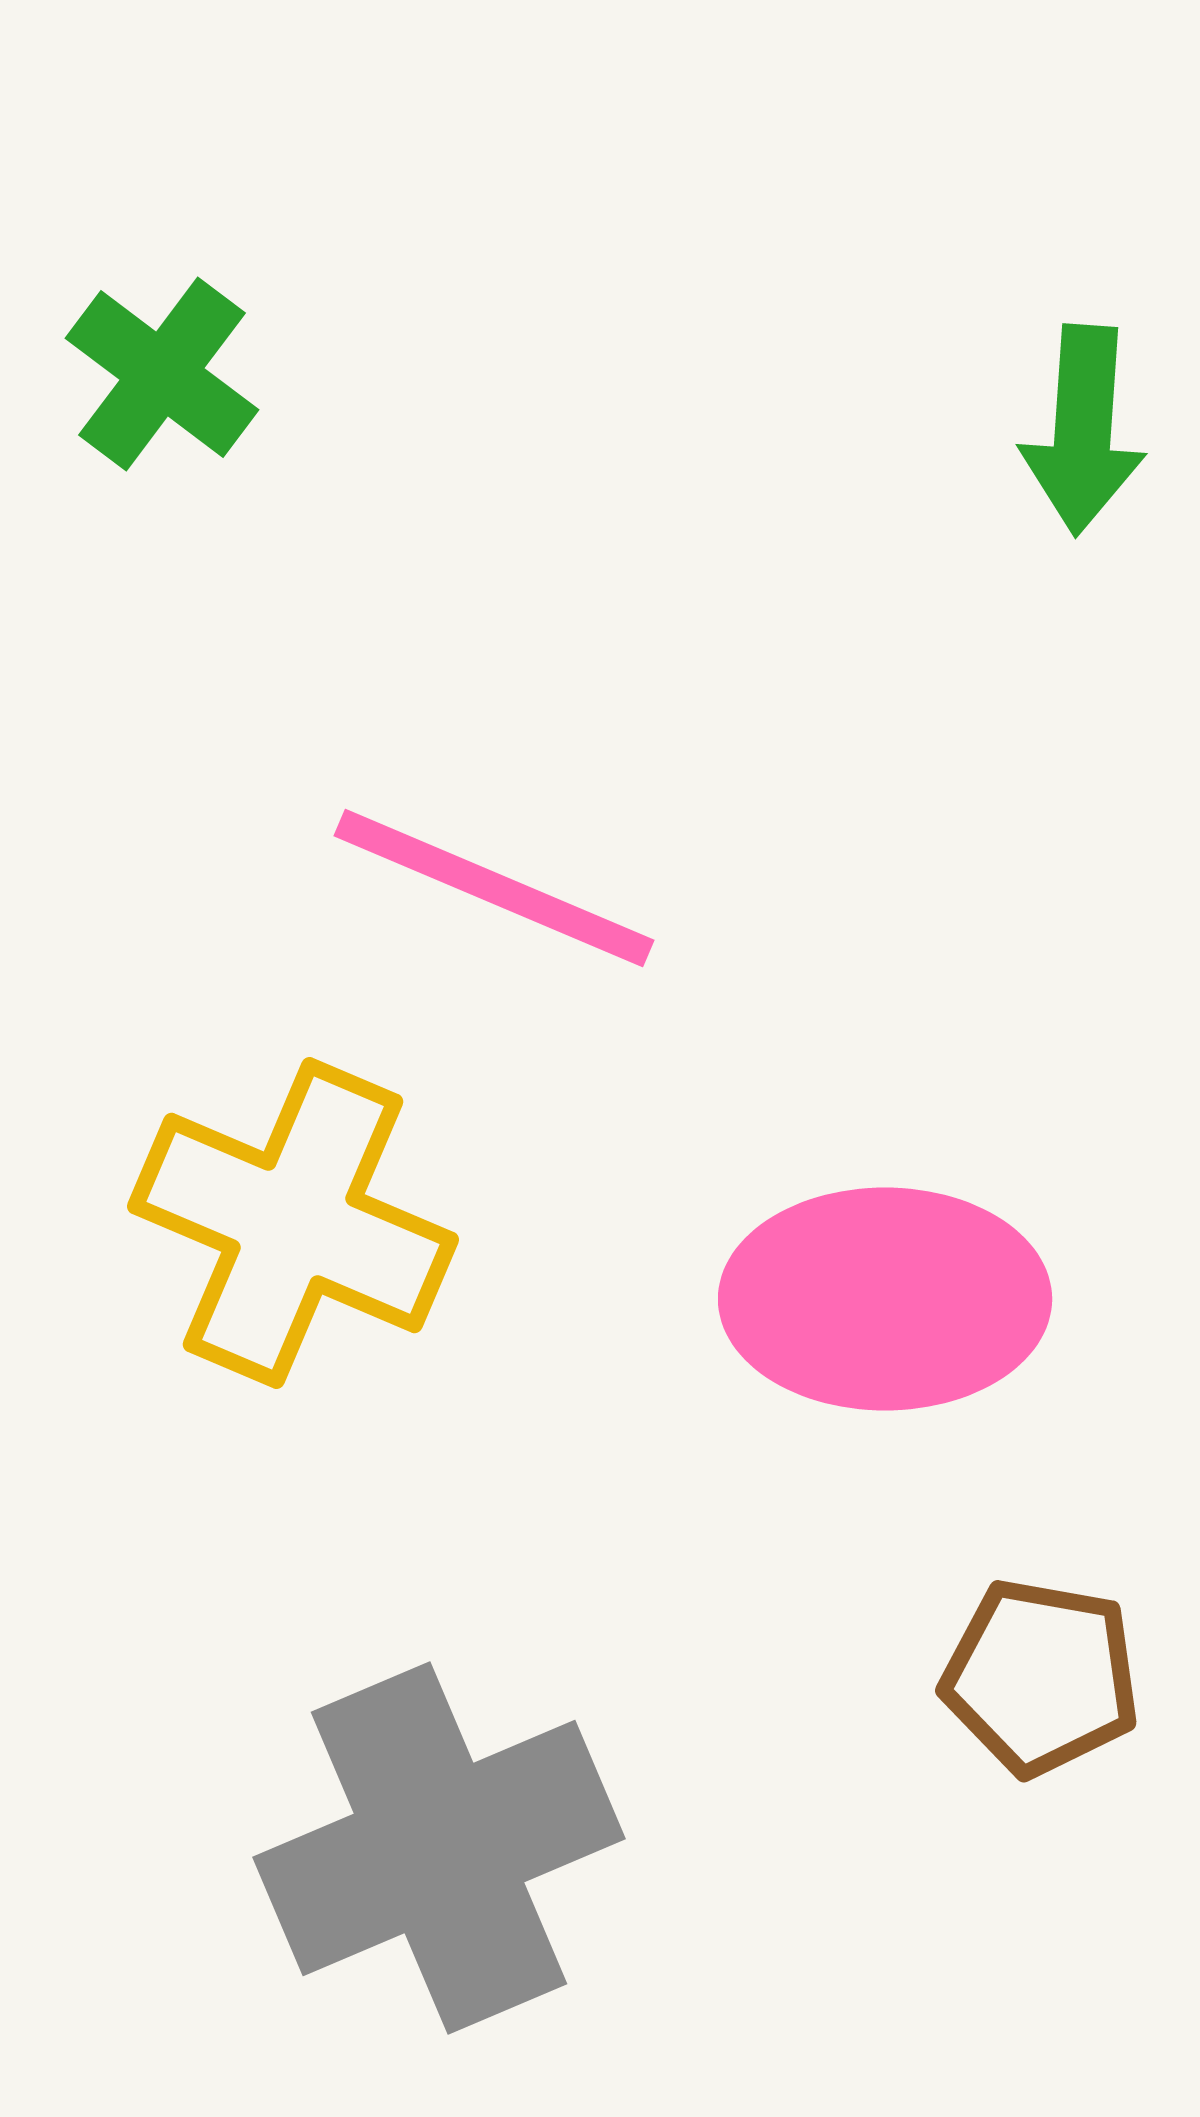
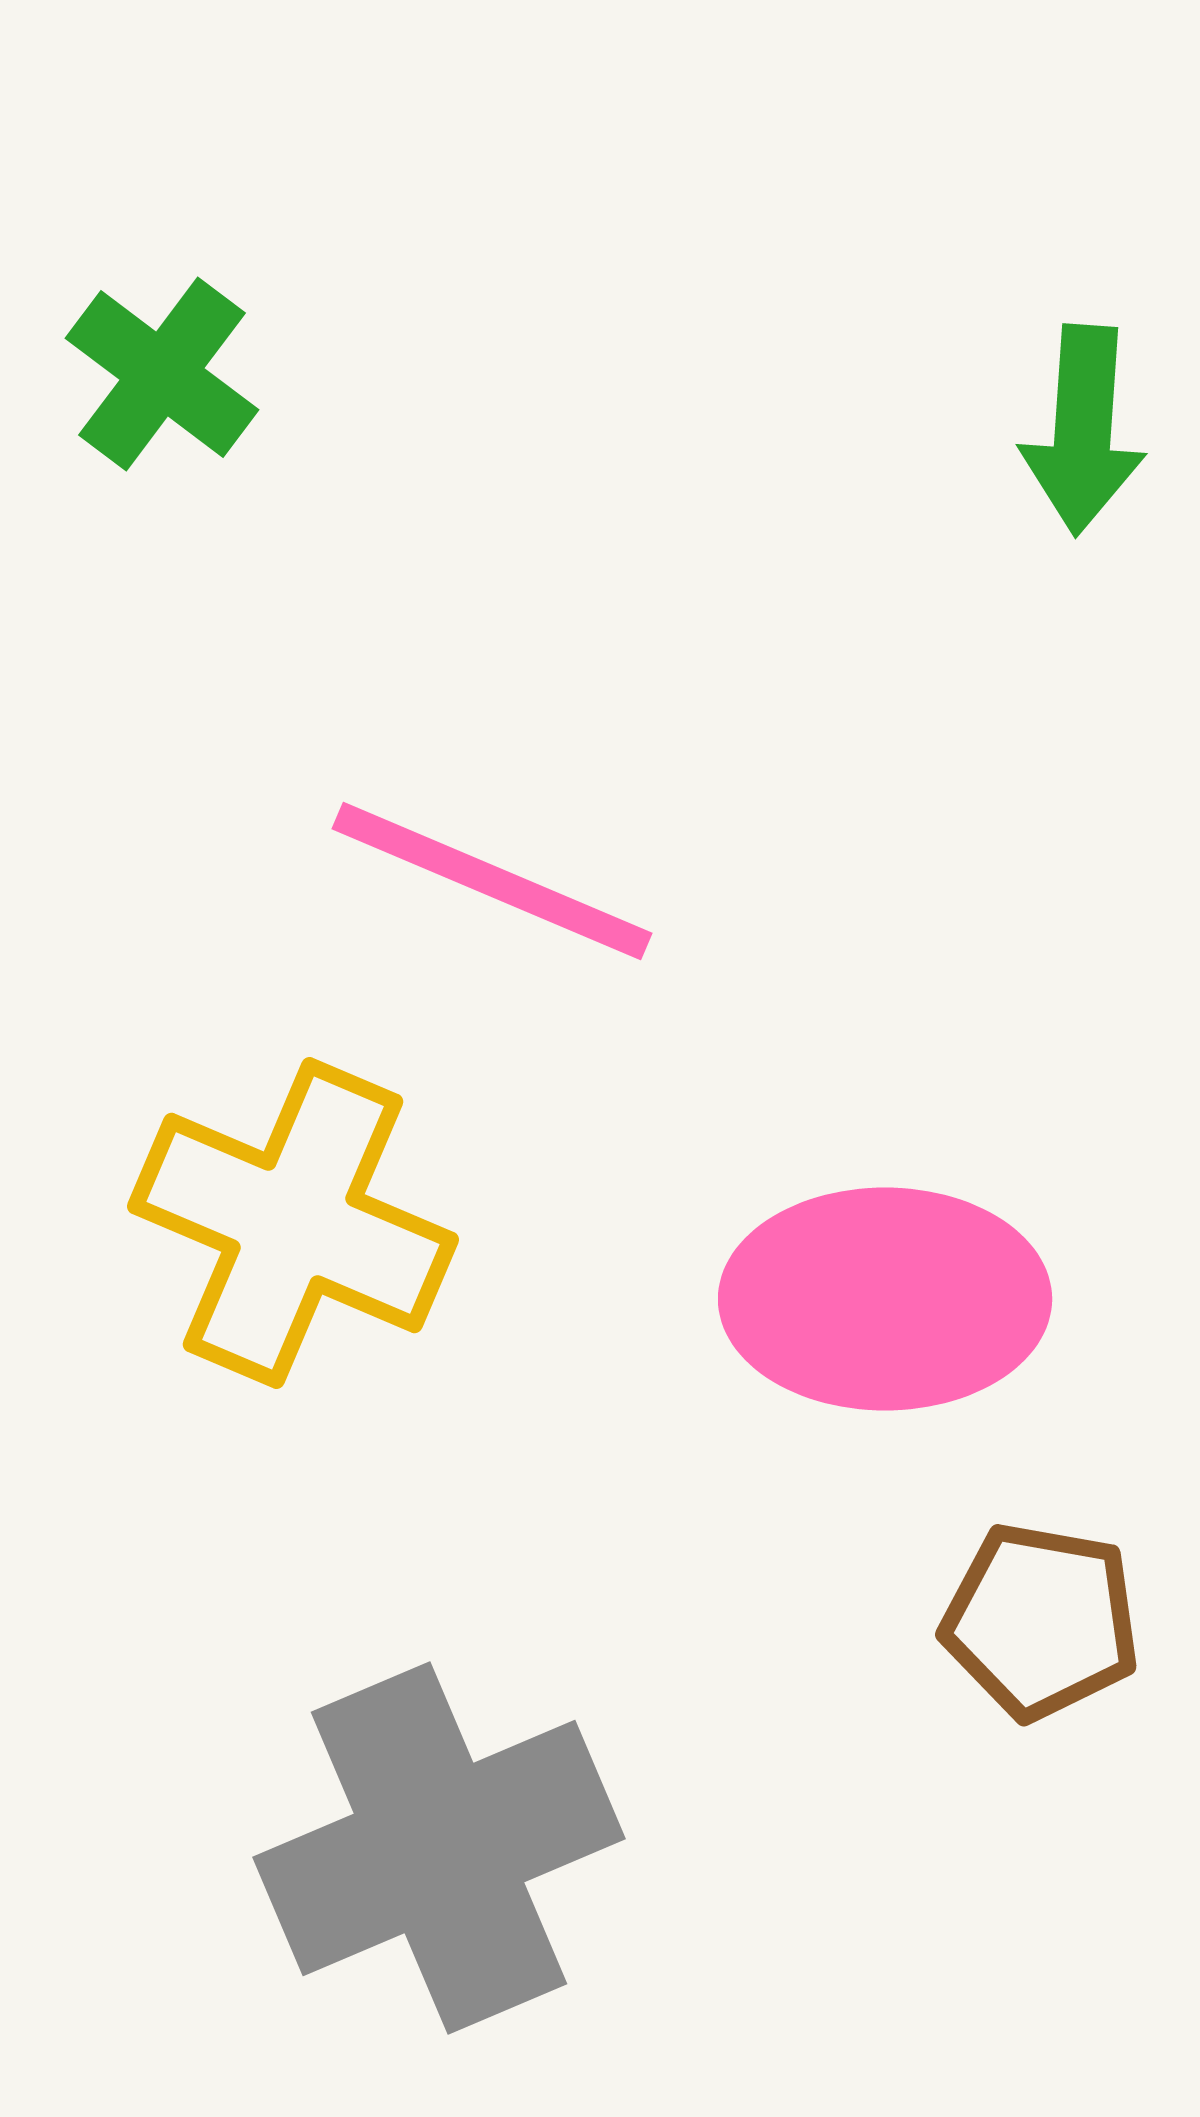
pink line: moved 2 px left, 7 px up
brown pentagon: moved 56 px up
